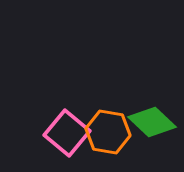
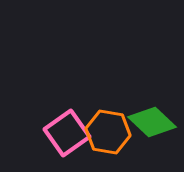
pink square: rotated 15 degrees clockwise
